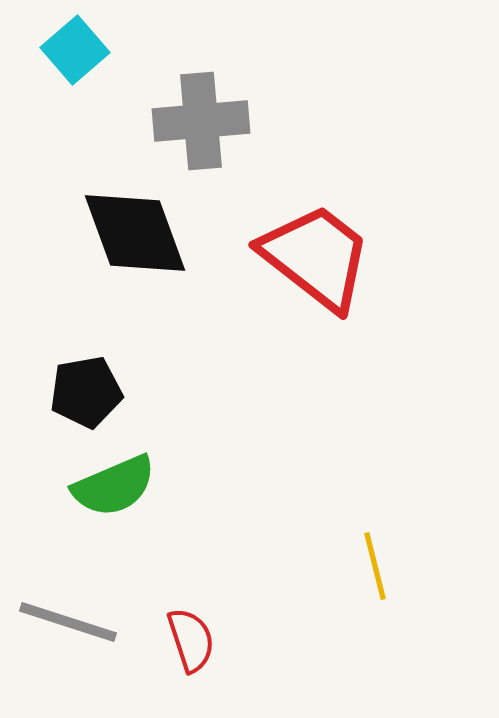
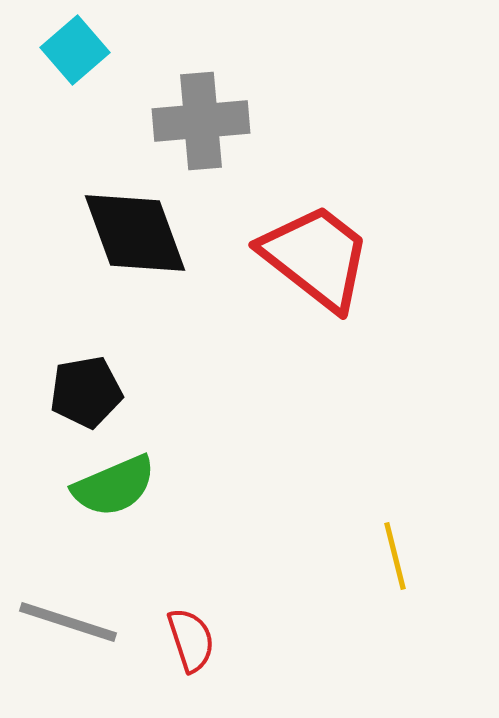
yellow line: moved 20 px right, 10 px up
